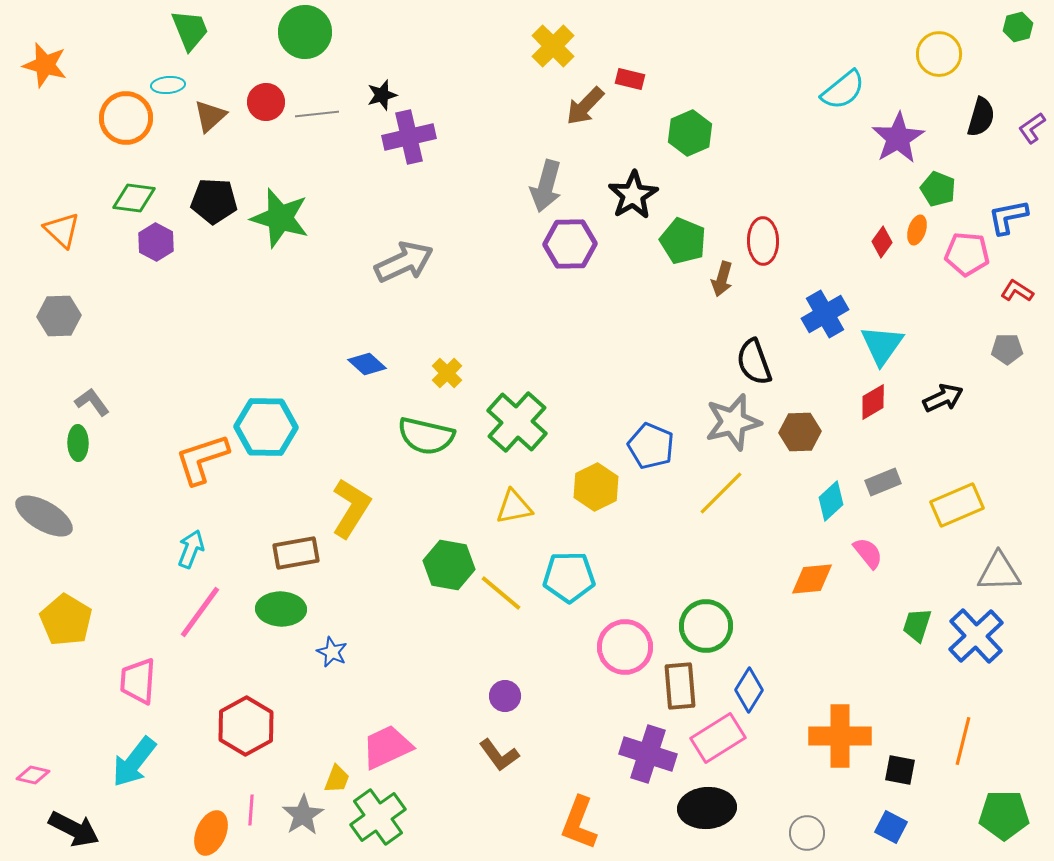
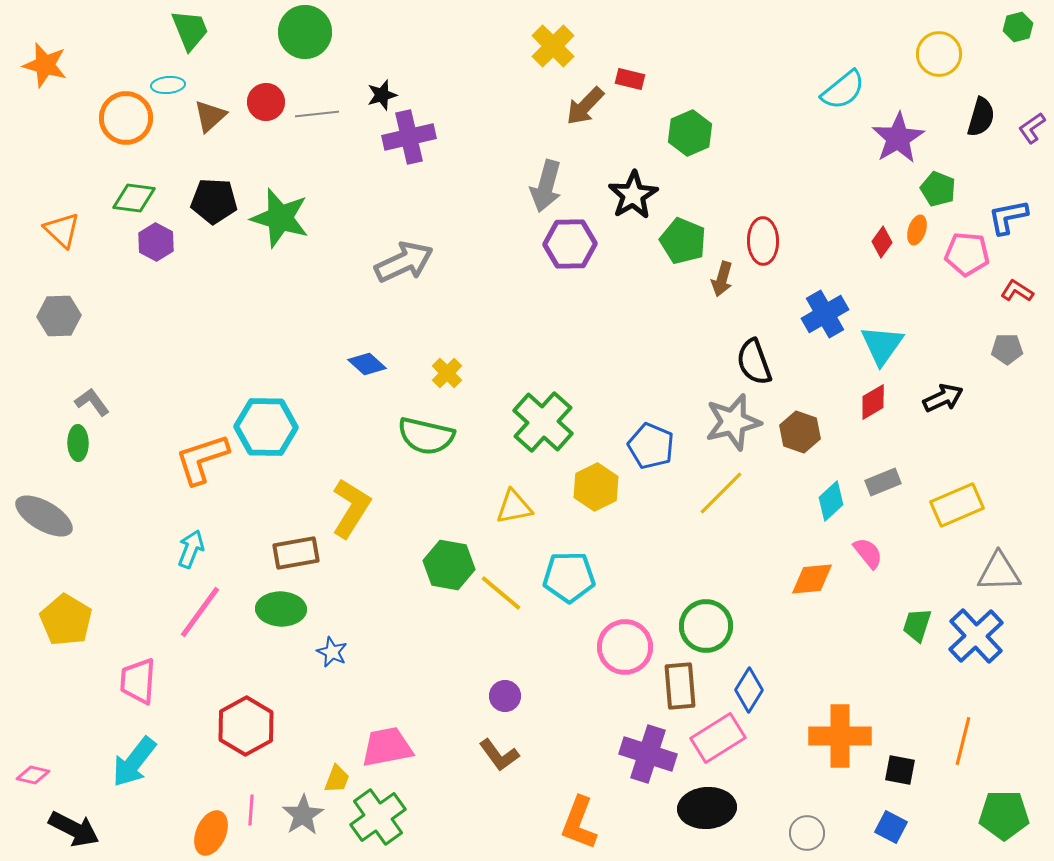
green cross at (517, 422): moved 26 px right
brown hexagon at (800, 432): rotated 21 degrees clockwise
pink trapezoid at (387, 747): rotated 14 degrees clockwise
